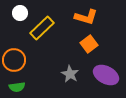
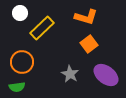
orange circle: moved 8 px right, 2 px down
purple ellipse: rotated 10 degrees clockwise
